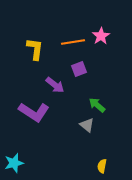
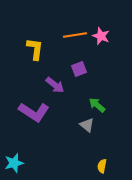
pink star: rotated 18 degrees counterclockwise
orange line: moved 2 px right, 7 px up
